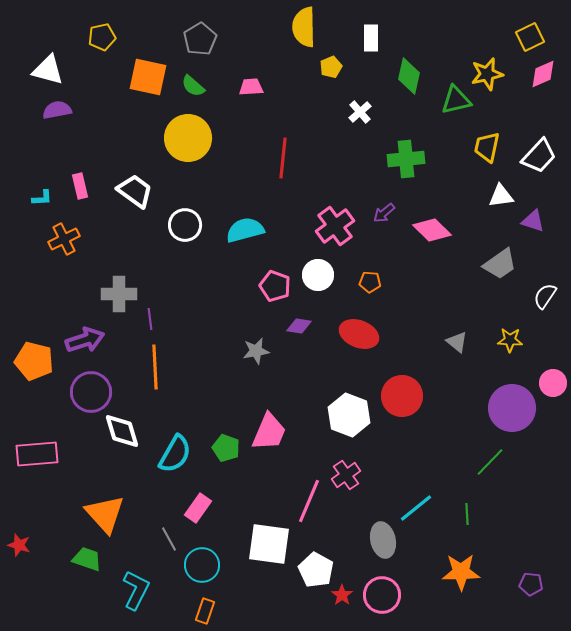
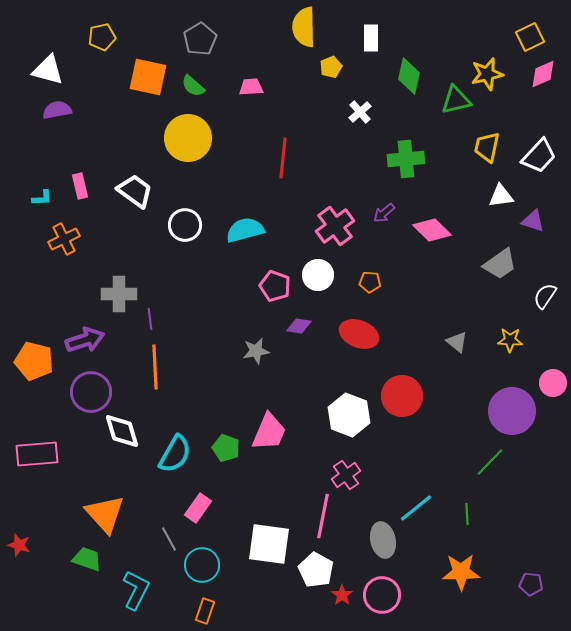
purple circle at (512, 408): moved 3 px down
pink line at (309, 501): moved 14 px right, 15 px down; rotated 12 degrees counterclockwise
